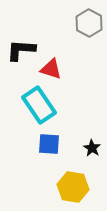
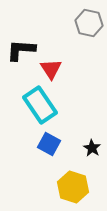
gray hexagon: rotated 16 degrees counterclockwise
red triangle: rotated 40 degrees clockwise
cyan rectangle: moved 1 px right
blue square: rotated 25 degrees clockwise
yellow hexagon: rotated 8 degrees clockwise
